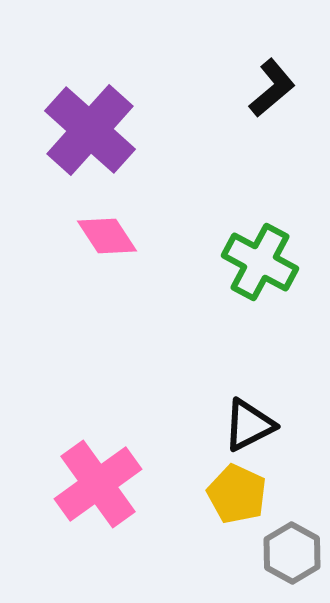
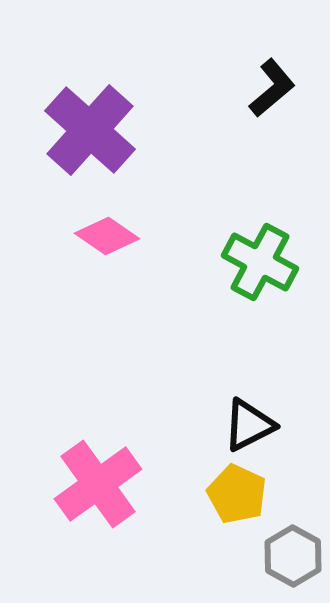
pink diamond: rotated 22 degrees counterclockwise
gray hexagon: moved 1 px right, 3 px down
